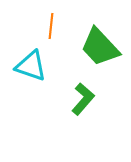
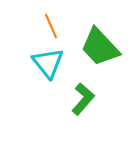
orange line: rotated 30 degrees counterclockwise
cyan triangle: moved 17 px right, 3 px up; rotated 32 degrees clockwise
